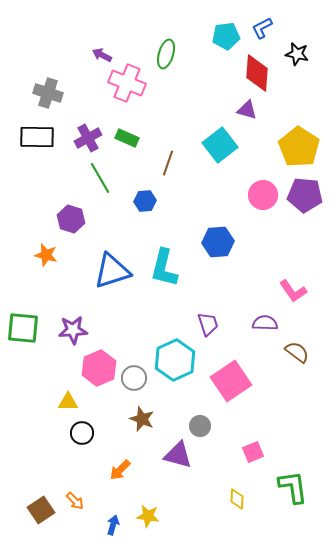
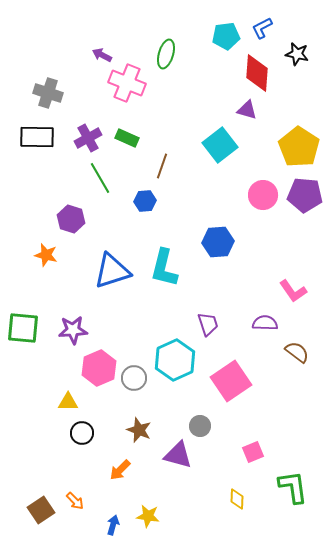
brown line at (168, 163): moved 6 px left, 3 px down
brown star at (142, 419): moved 3 px left, 11 px down
